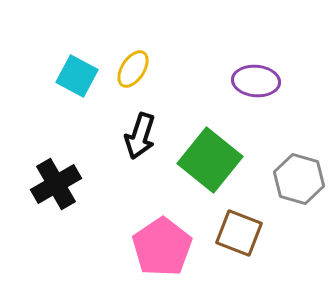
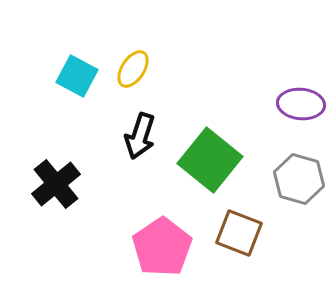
purple ellipse: moved 45 px right, 23 px down
black cross: rotated 9 degrees counterclockwise
